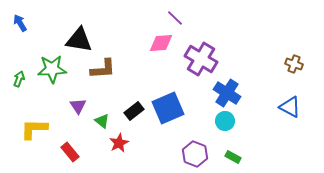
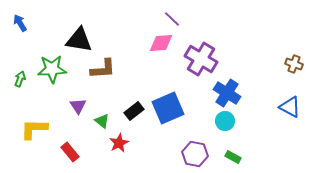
purple line: moved 3 px left, 1 px down
green arrow: moved 1 px right
purple hexagon: rotated 10 degrees counterclockwise
